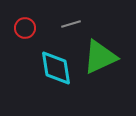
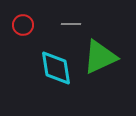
gray line: rotated 18 degrees clockwise
red circle: moved 2 px left, 3 px up
